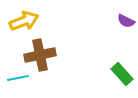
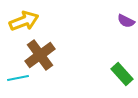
brown cross: rotated 24 degrees counterclockwise
